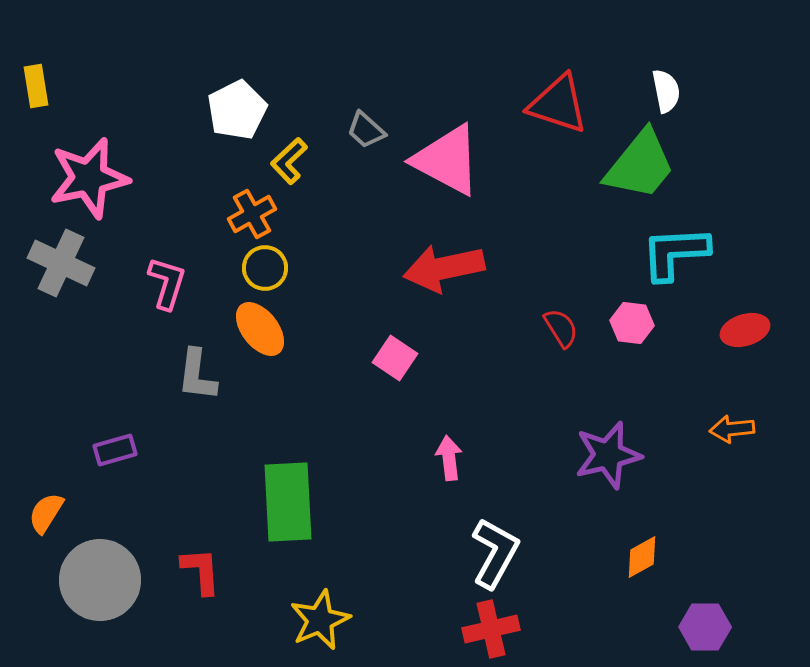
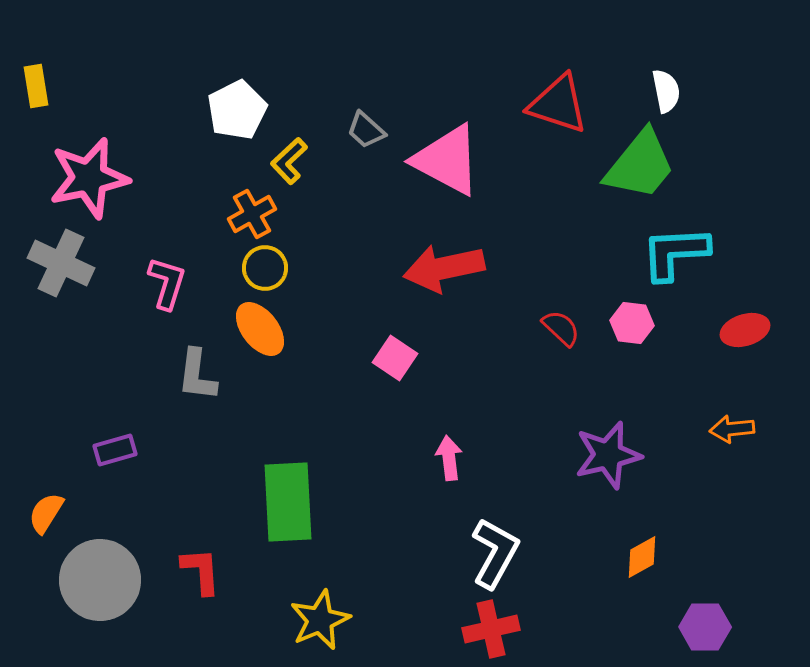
red semicircle: rotated 15 degrees counterclockwise
